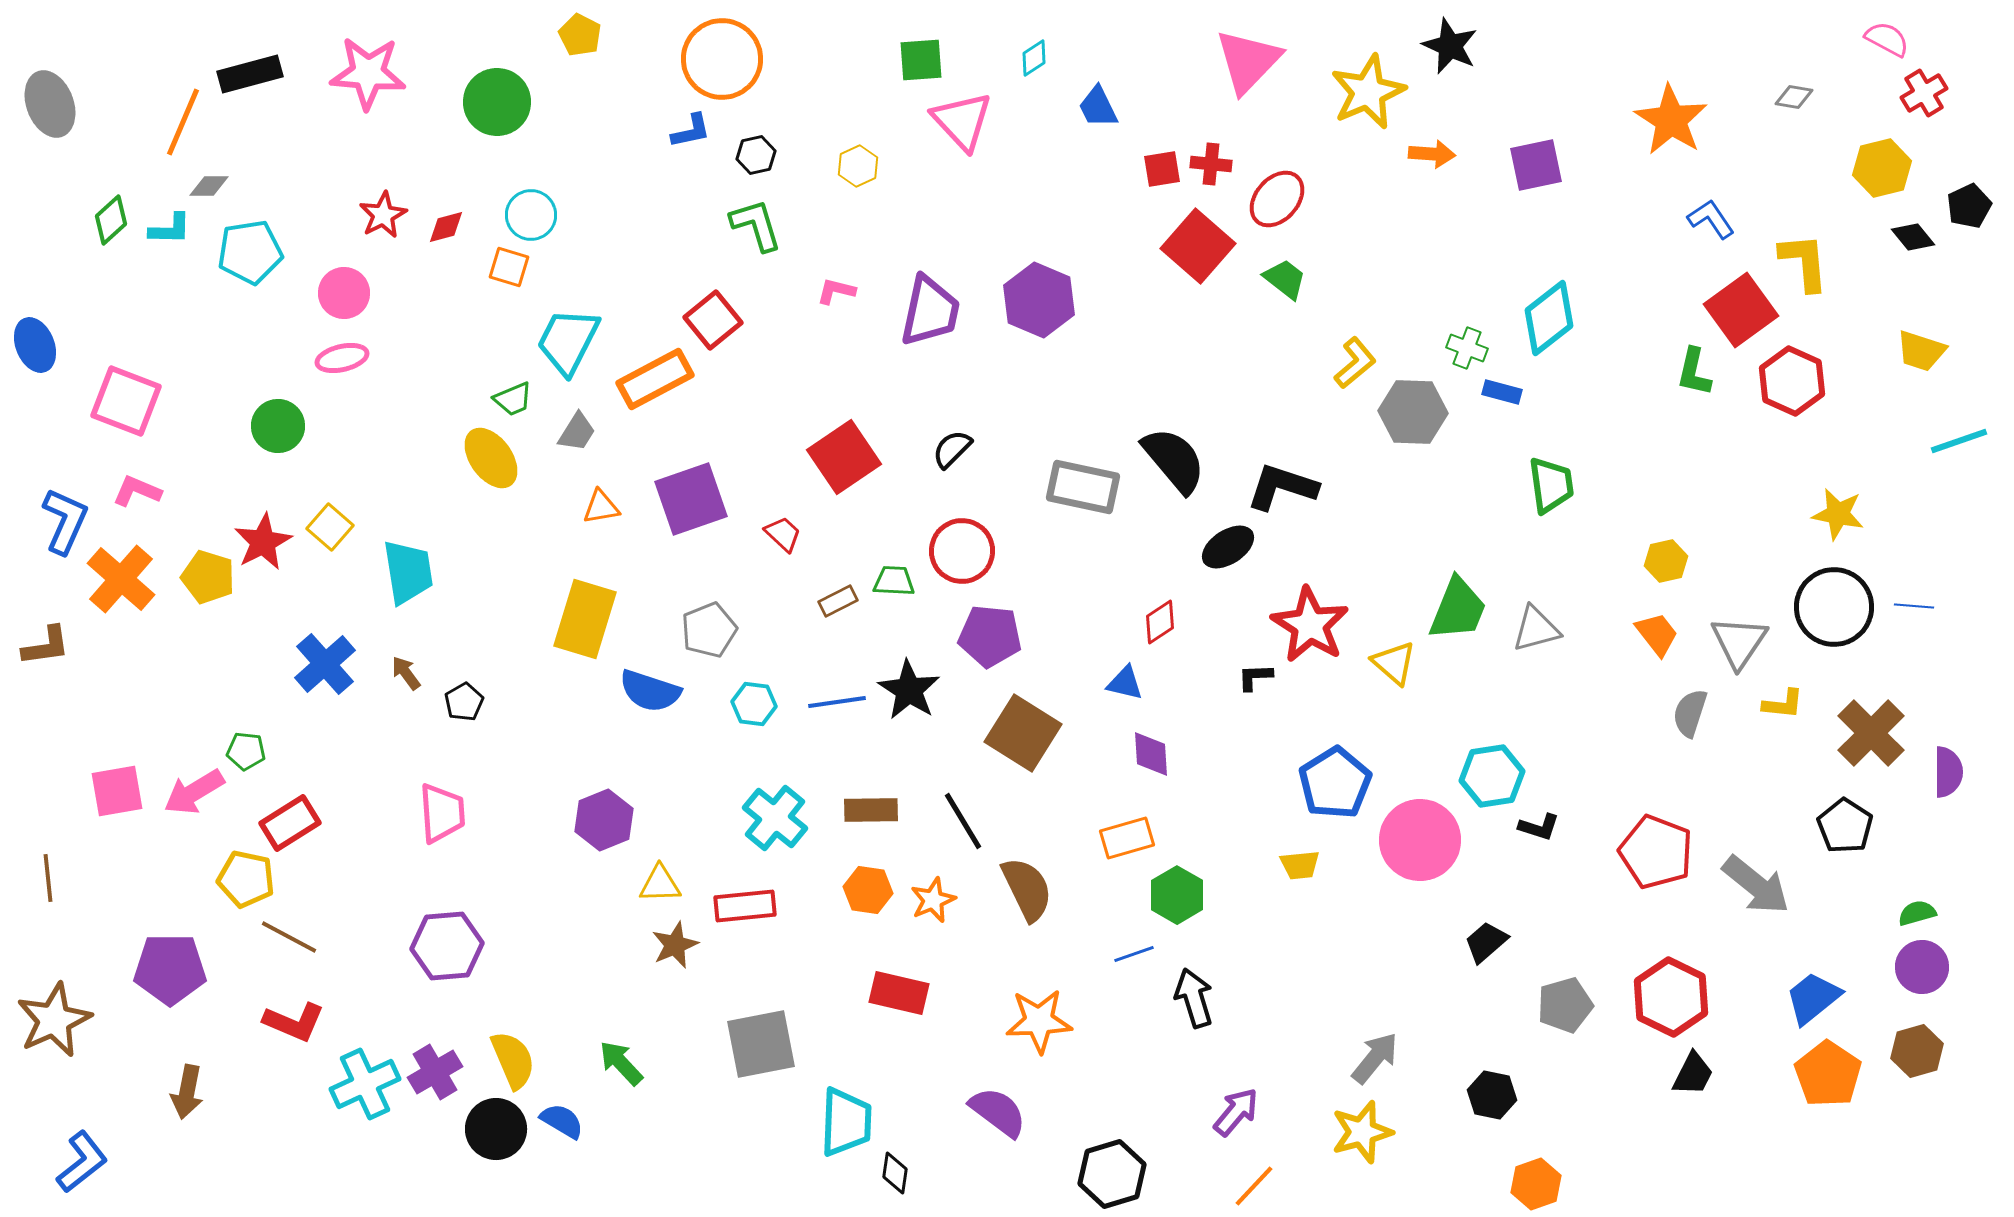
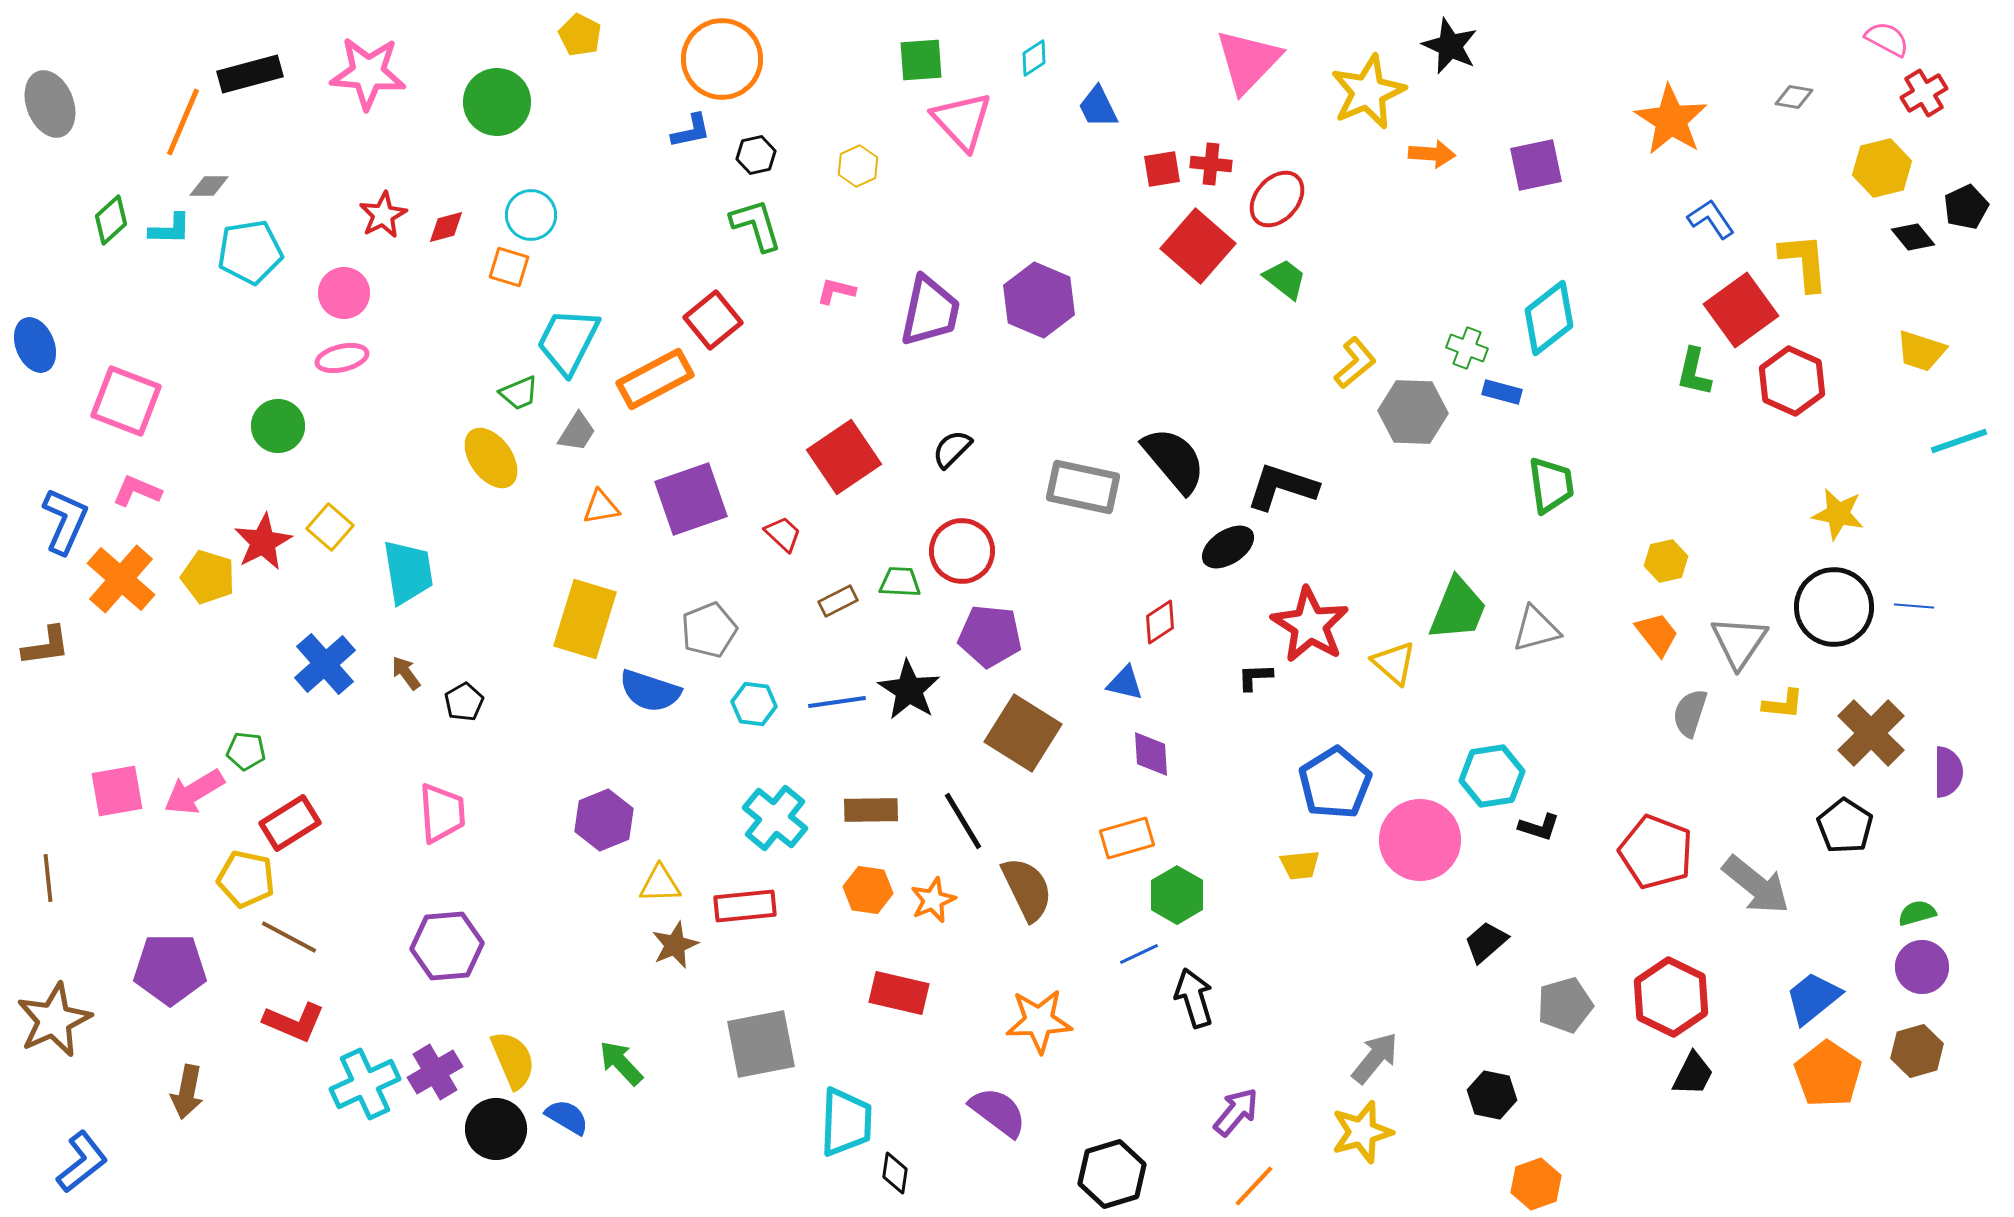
black pentagon at (1969, 206): moved 3 px left, 1 px down
green trapezoid at (513, 399): moved 6 px right, 6 px up
green trapezoid at (894, 581): moved 6 px right, 1 px down
blue line at (1134, 954): moved 5 px right; rotated 6 degrees counterclockwise
blue semicircle at (562, 1121): moved 5 px right, 4 px up
